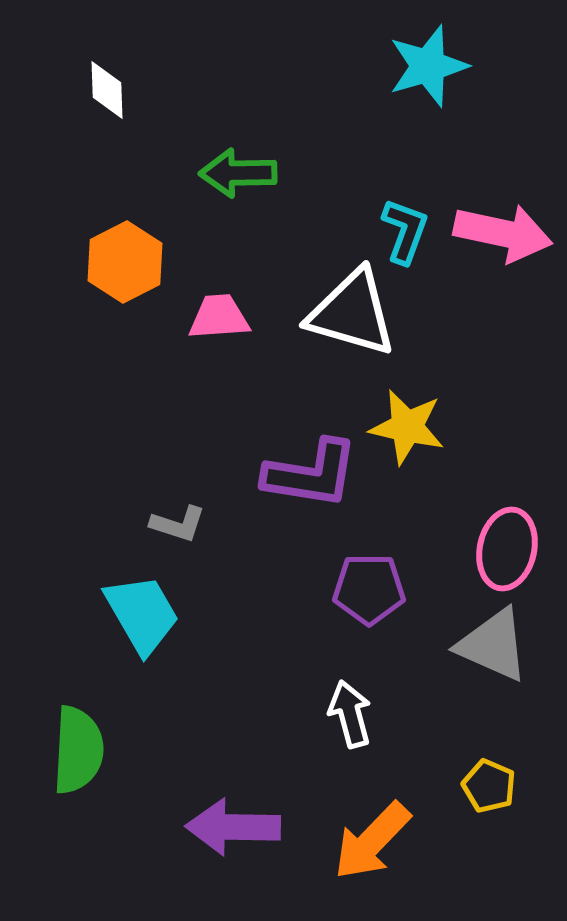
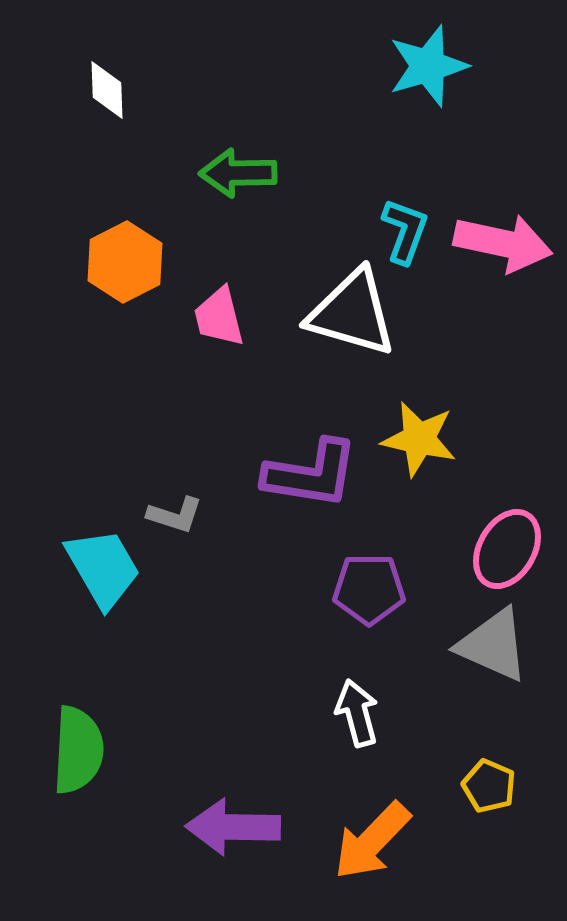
pink arrow: moved 10 px down
pink trapezoid: rotated 100 degrees counterclockwise
yellow star: moved 12 px right, 12 px down
gray L-shape: moved 3 px left, 9 px up
pink ellipse: rotated 18 degrees clockwise
cyan trapezoid: moved 39 px left, 46 px up
white arrow: moved 7 px right, 1 px up
